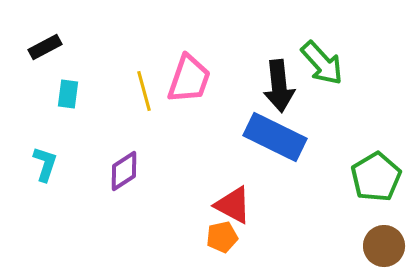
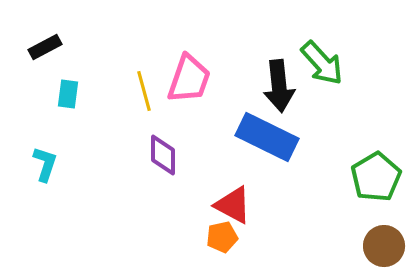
blue rectangle: moved 8 px left
purple diamond: moved 39 px right, 16 px up; rotated 57 degrees counterclockwise
